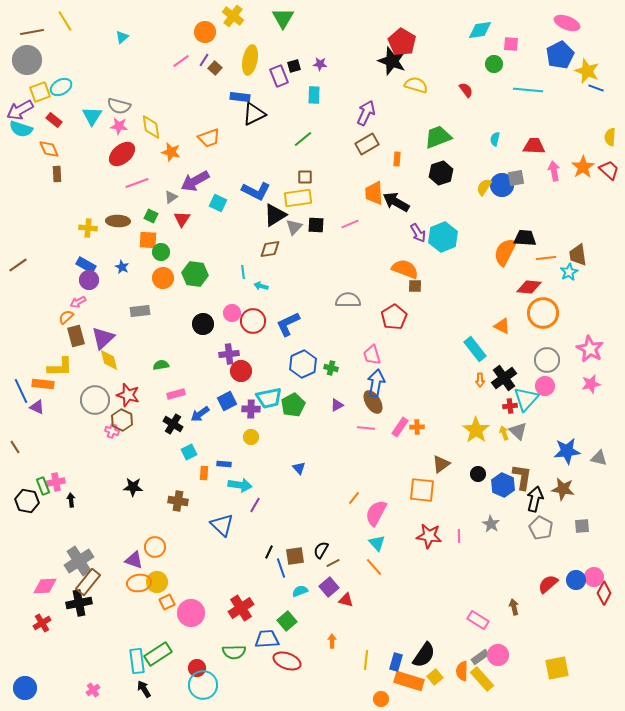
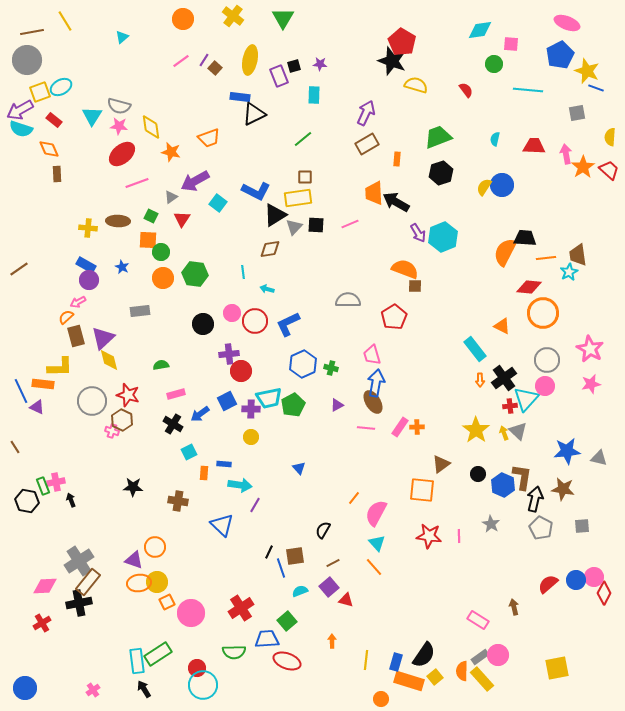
orange circle at (205, 32): moved 22 px left, 13 px up
pink arrow at (554, 171): moved 12 px right, 17 px up
gray square at (516, 178): moved 61 px right, 65 px up
cyan square at (218, 203): rotated 12 degrees clockwise
brown line at (18, 265): moved 1 px right, 4 px down
cyan arrow at (261, 286): moved 6 px right, 3 px down
red circle at (253, 321): moved 2 px right
gray circle at (95, 400): moved 3 px left, 1 px down
black arrow at (71, 500): rotated 16 degrees counterclockwise
black semicircle at (321, 550): moved 2 px right, 20 px up
